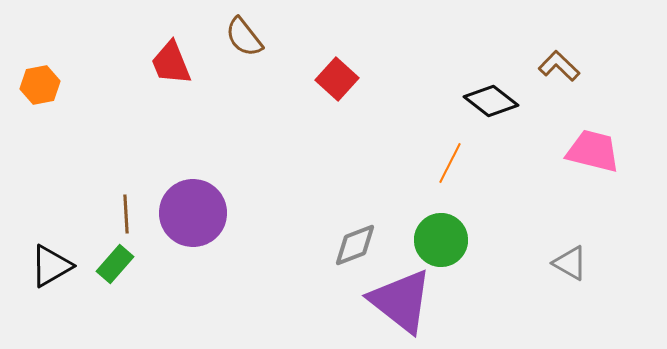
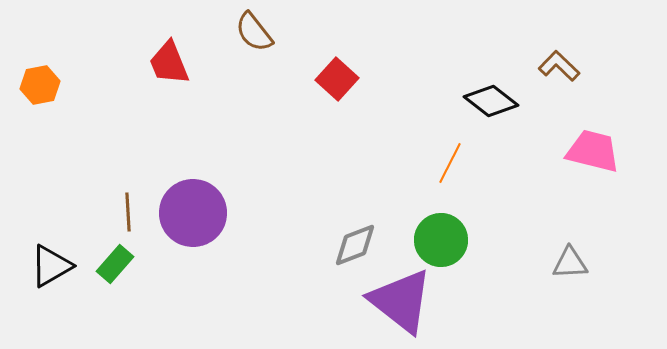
brown semicircle: moved 10 px right, 5 px up
red trapezoid: moved 2 px left
brown line: moved 2 px right, 2 px up
gray triangle: rotated 33 degrees counterclockwise
